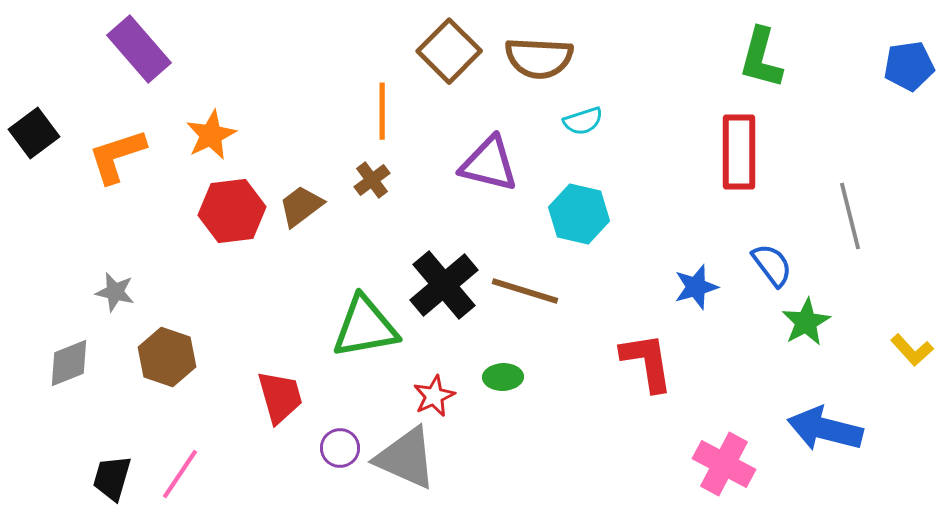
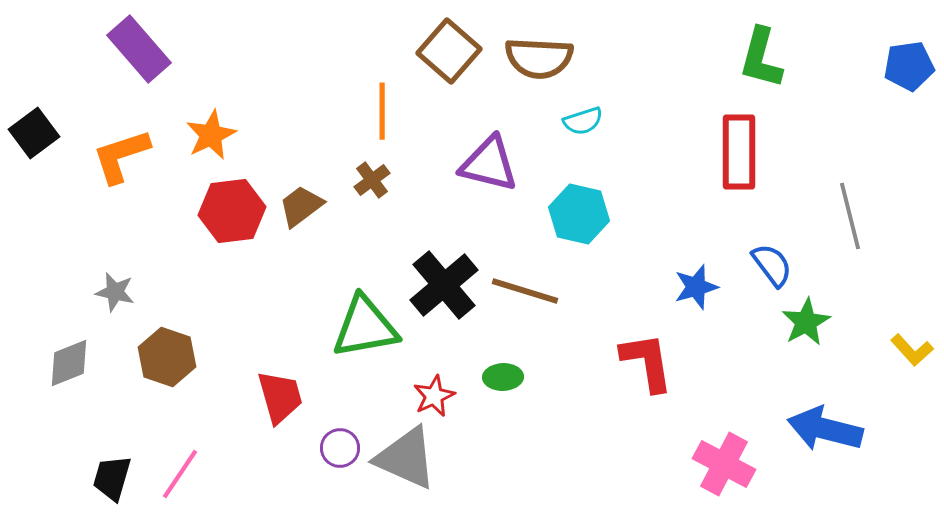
brown square: rotated 4 degrees counterclockwise
orange L-shape: moved 4 px right
